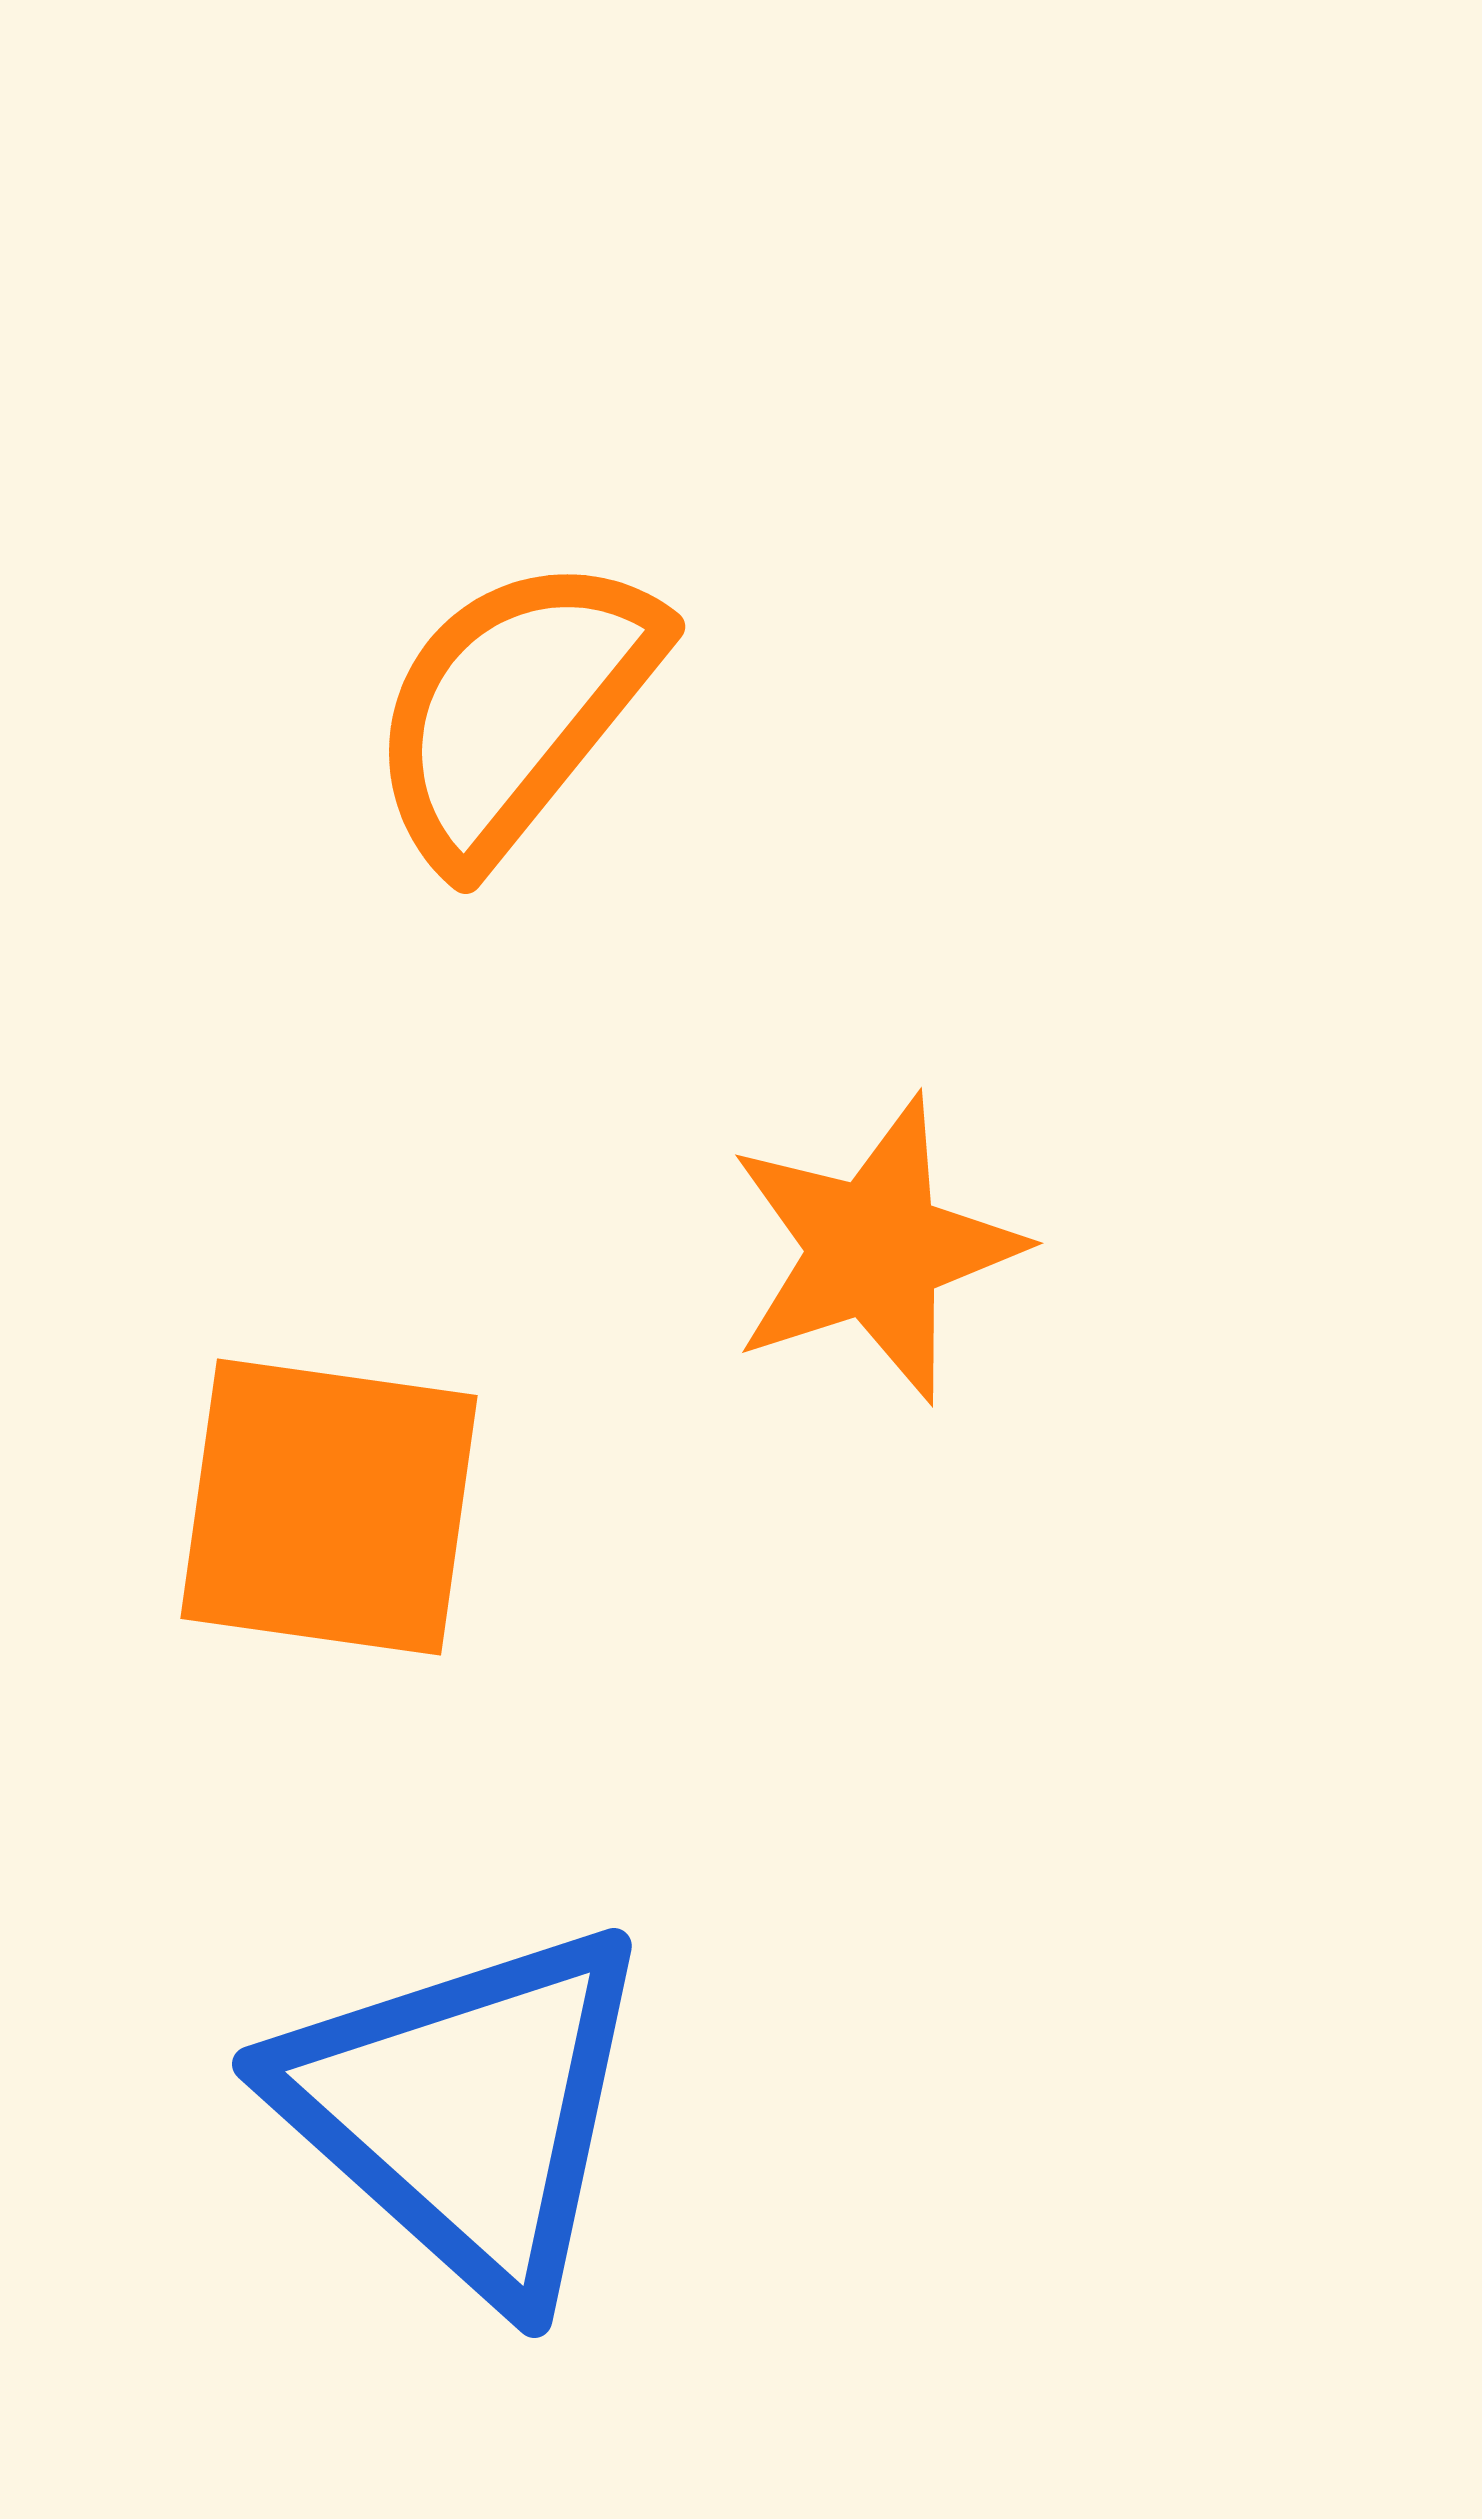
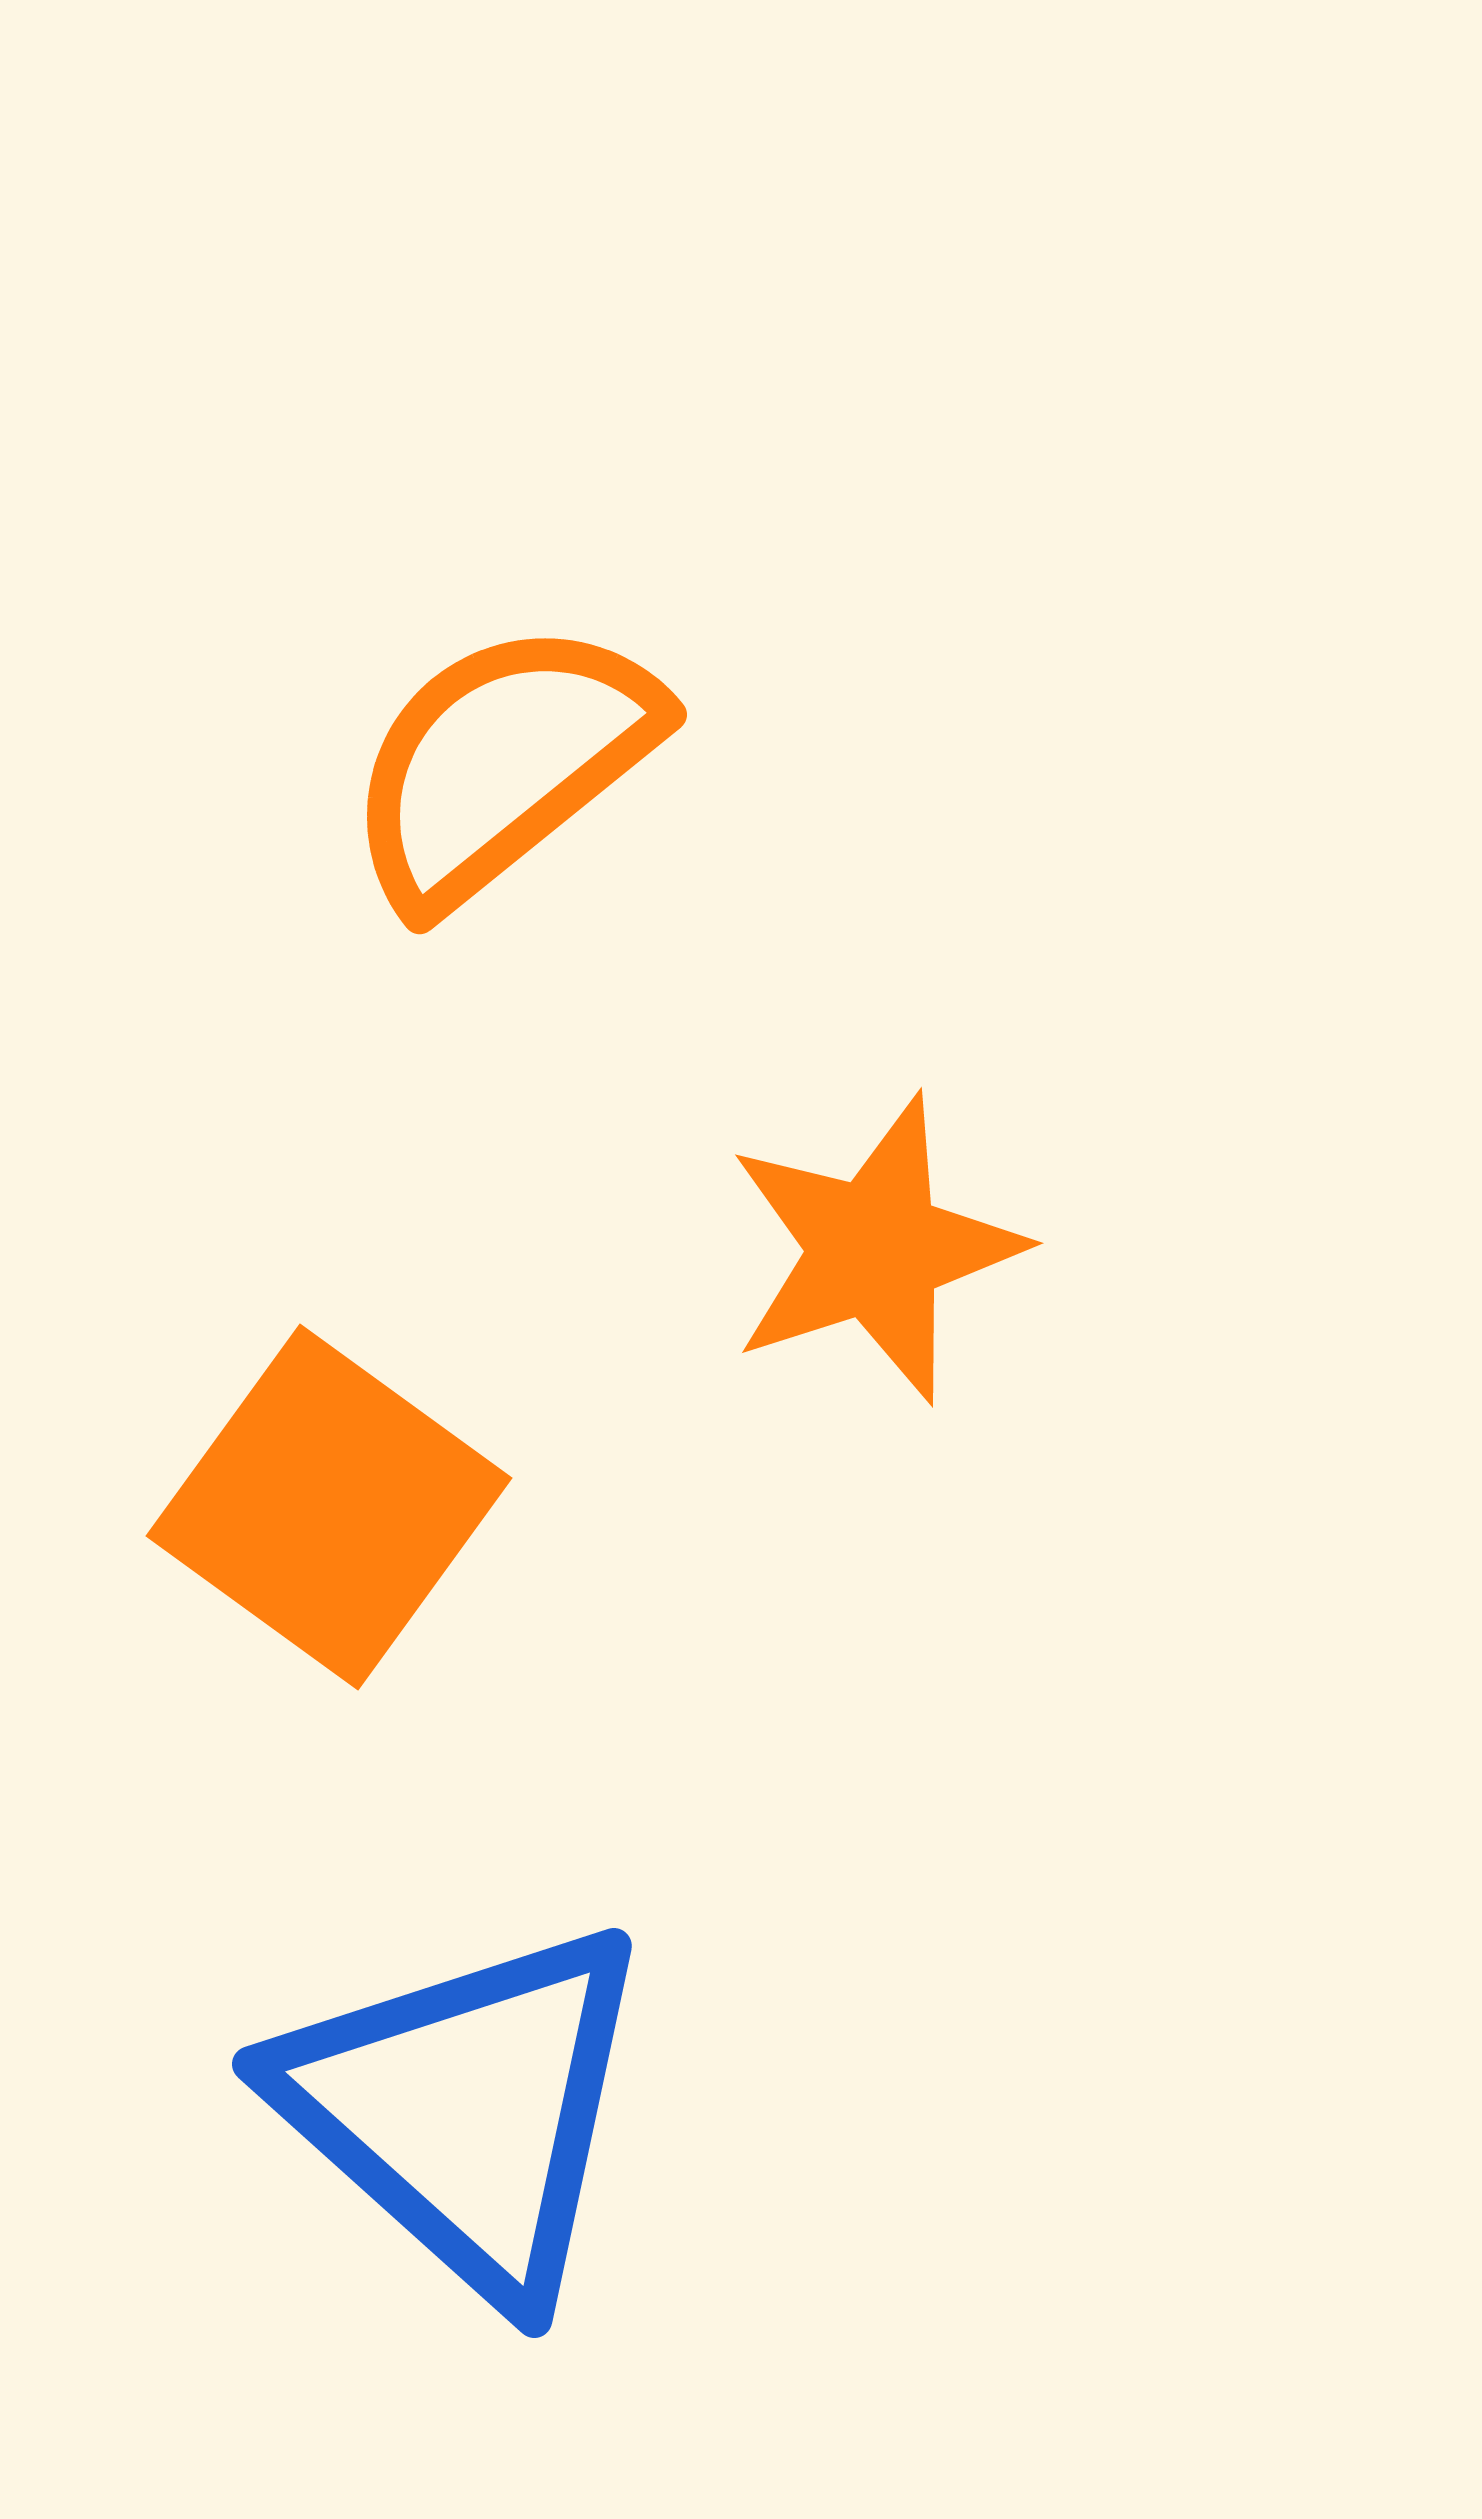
orange semicircle: moved 12 px left, 54 px down; rotated 12 degrees clockwise
orange square: rotated 28 degrees clockwise
